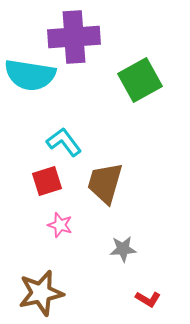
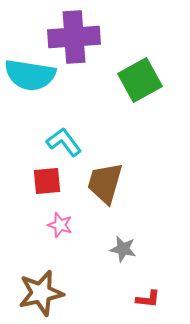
red square: rotated 12 degrees clockwise
gray star: rotated 16 degrees clockwise
red L-shape: rotated 25 degrees counterclockwise
